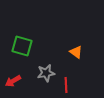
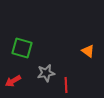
green square: moved 2 px down
orange triangle: moved 12 px right, 1 px up
